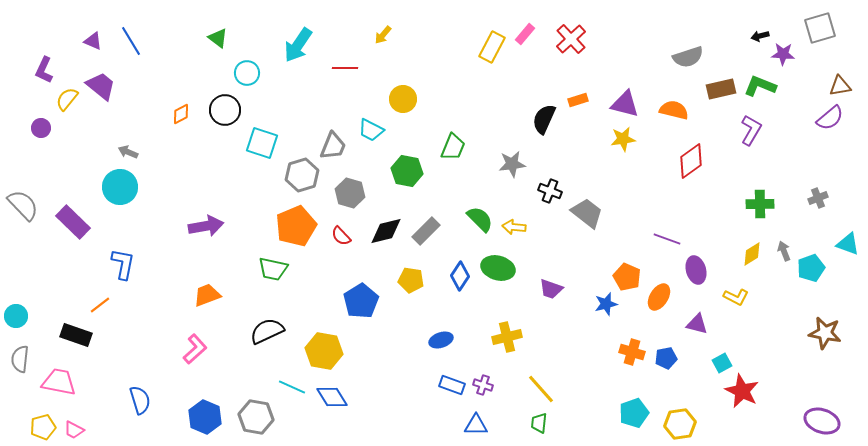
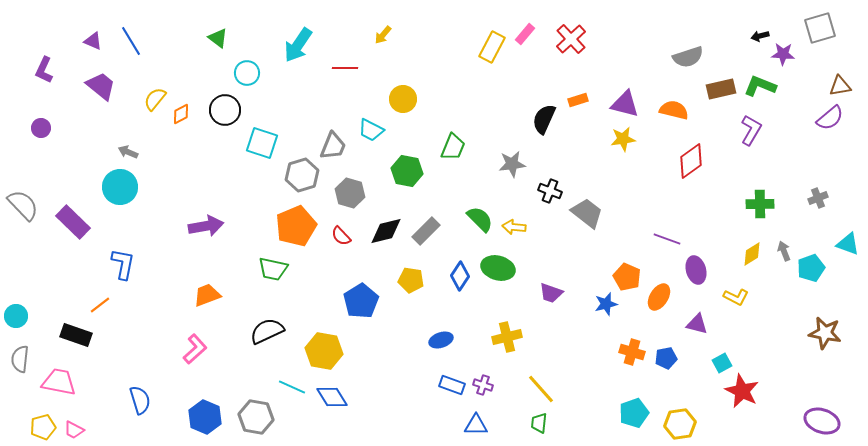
yellow semicircle at (67, 99): moved 88 px right
purple trapezoid at (551, 289): moved 4 px down
